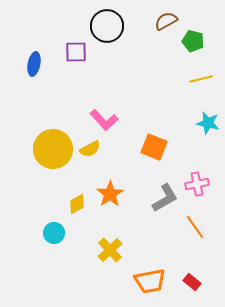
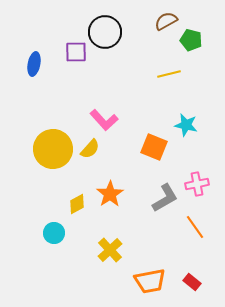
black circle: moved 2 px left, 6 px down
green pentagon: moved 2 px left, 1 px up
yellow line: moved 32 px left, 5 px up
cyan star: moved 22 px left, 2 px down
yellow semicircle: rotated 20 degrees counterclockwise
